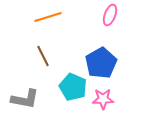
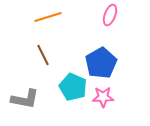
brown line: moved 1 px up
pink star: moved 2 px up
